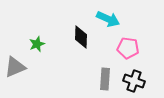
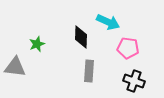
cyan arrow: moved 3 px down
gray triangle: rotated 30 degrees clockwise
gray rectangle: moved 16 px left, 8 px up
